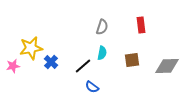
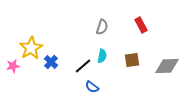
red rectangle: rotated 21 degrees counterclockwise
yellow star: rotated 20 degrees counterclockwise
cyan semicircle: moved 3 px down
